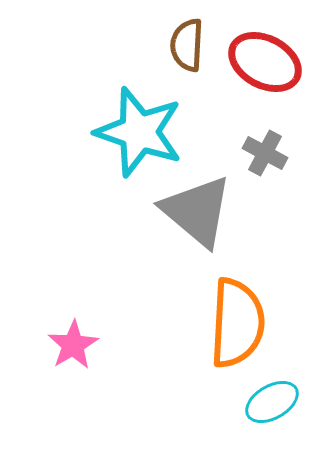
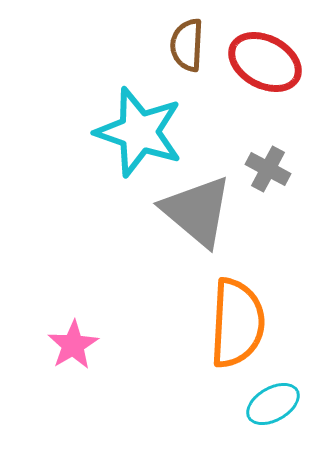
gray cross: moved 3 px right, 16 px down
cyan ellipse: moved 1 px right, 2 px down
